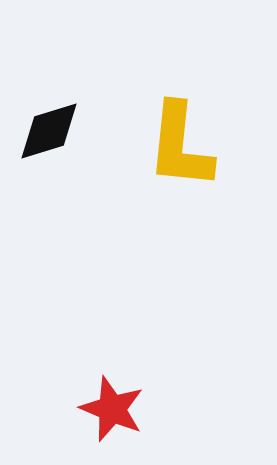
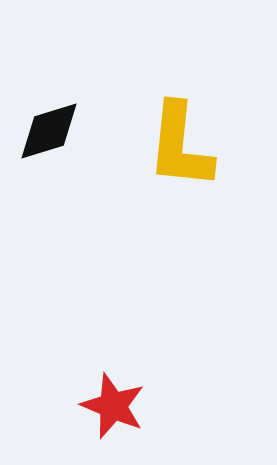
red star: moved 1 px right, 3 px up
